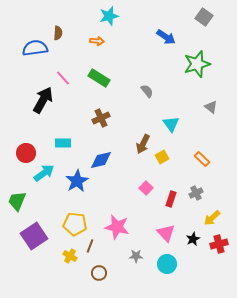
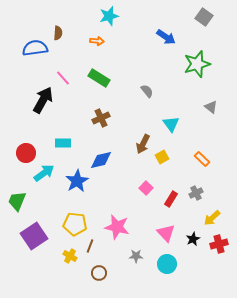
red rectangle: rotated 14 degrees clockwise
